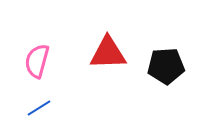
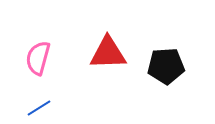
pink semicircle: moved 1 px right, 3 px up
